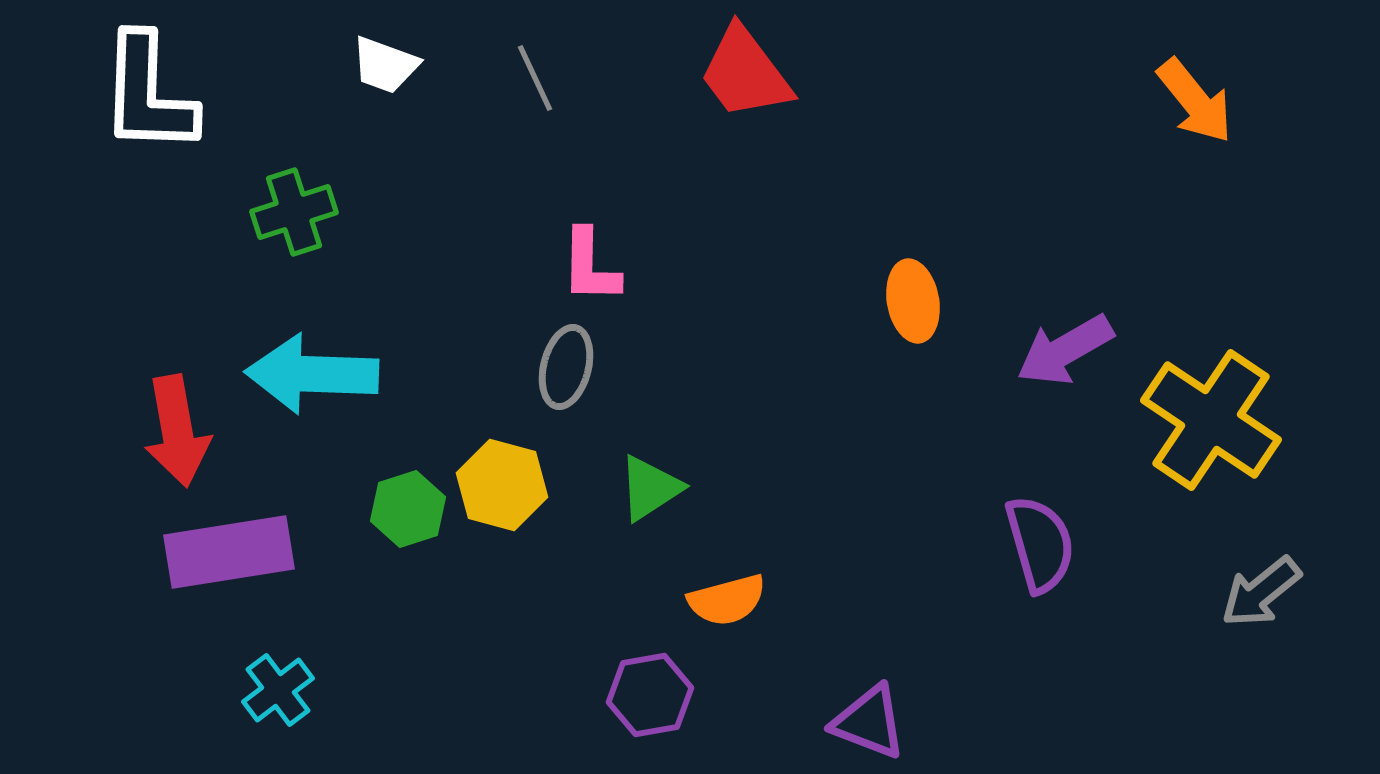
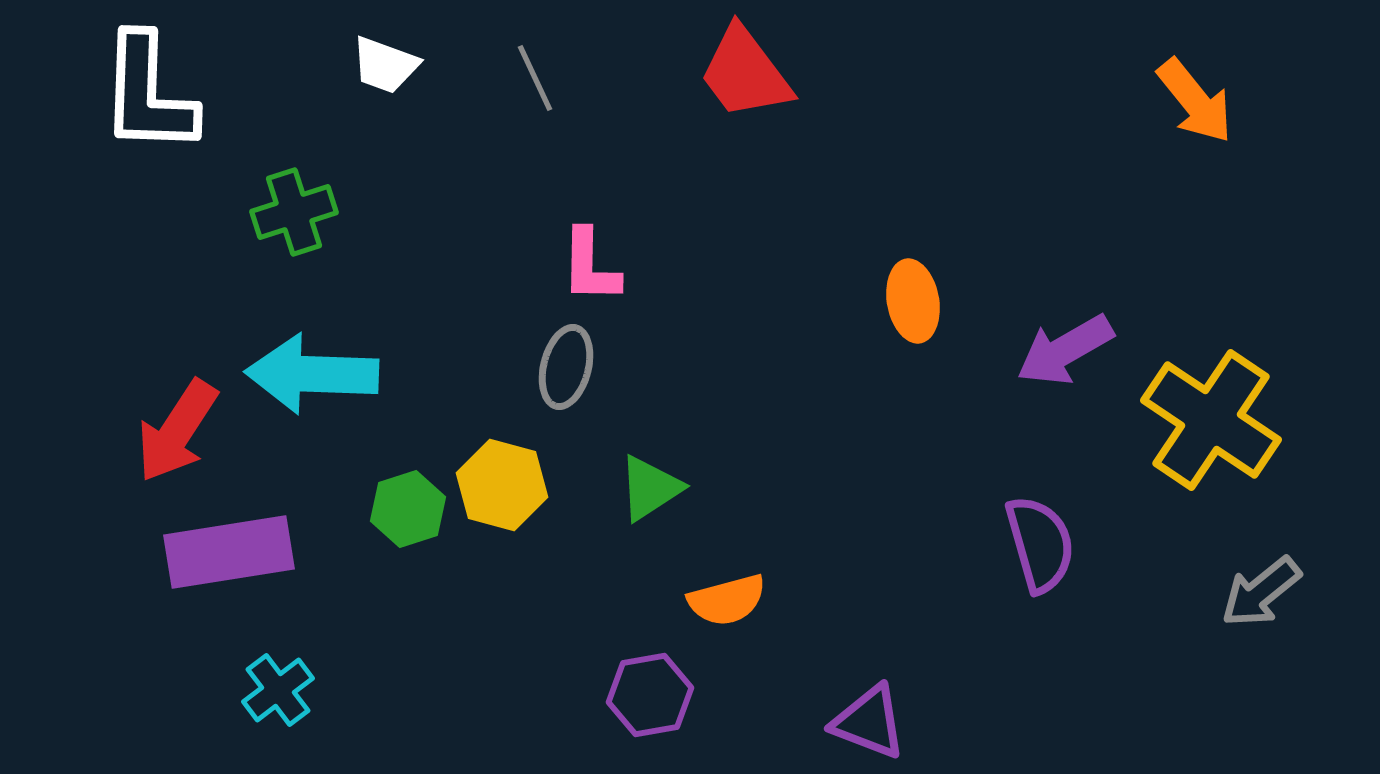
red arrow: rotated 43 degrees clockwise
